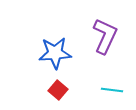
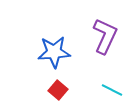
blue star: moved 1 px left, 1 px up
cyan line: rotated 20 degrees clockwise
